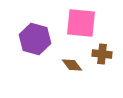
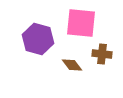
purple hexagon: moved 3 px right
